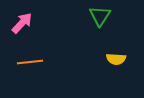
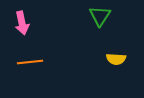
pink arrow: rotated 125 degrees clockwise
